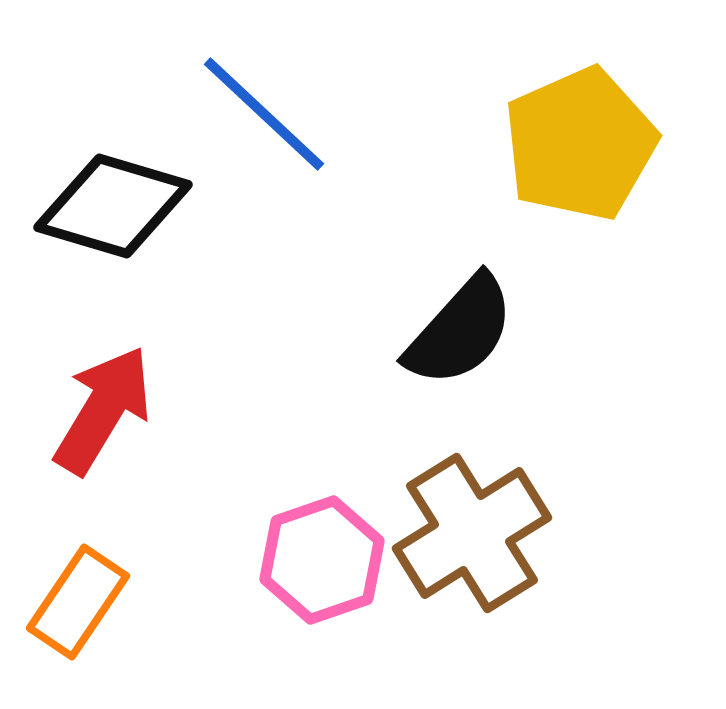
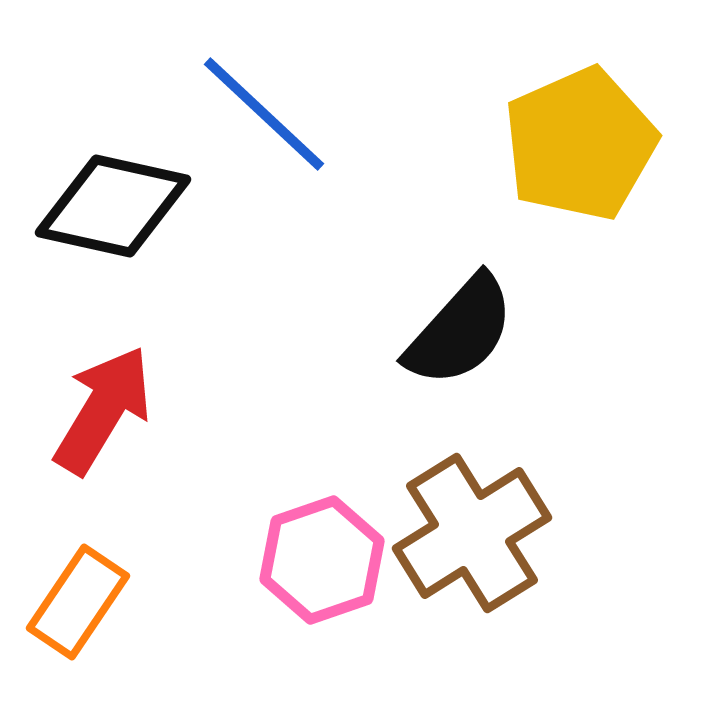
black diamond: rotated 4 degrees counterclockwise
